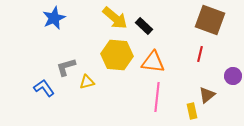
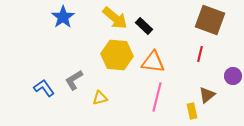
blue star: moved 9 px right, 1 px up; rotated 10 degrees counterclockwise
gray L-shape: moved 8 px right, 13 px down; rotated 15 degrees counterclockwise
yellow triangle: moved 13 px right, 16 px down
pink line: rotated 8 degrees clockwise
